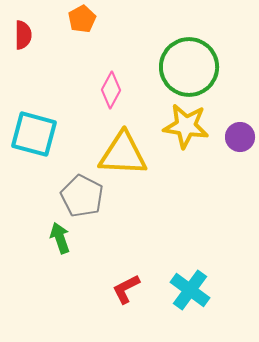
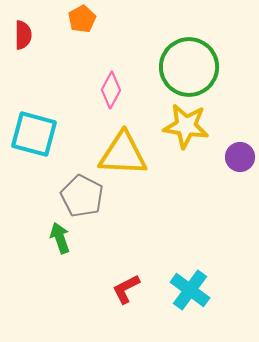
purple circle: moved 20 px down
